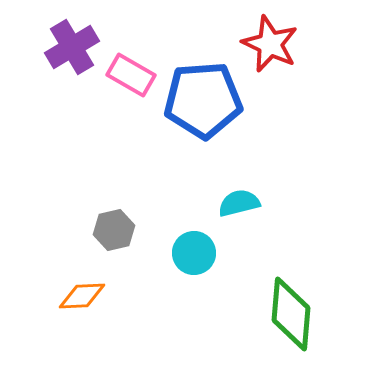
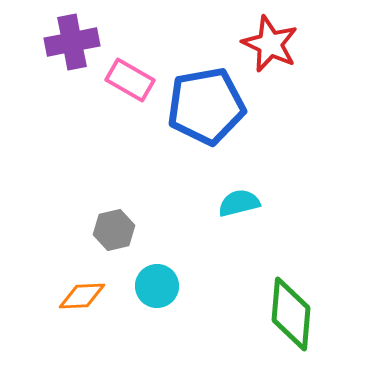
purple cross: moved 5 px up; rotated 20 degrees clockwise
pink rectangle: moved 1 px left, 5 px down
blue pentagon: moved 3 px right, 6 px down; rotated 6 degrees counterclockwise
cyan circle: moved 37 px left, 33 px down
